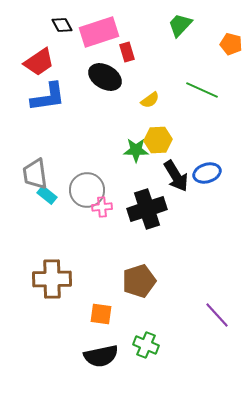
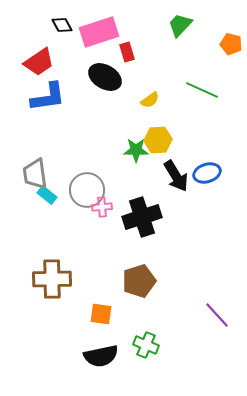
black cross: moved 5 px left, 8 px down
